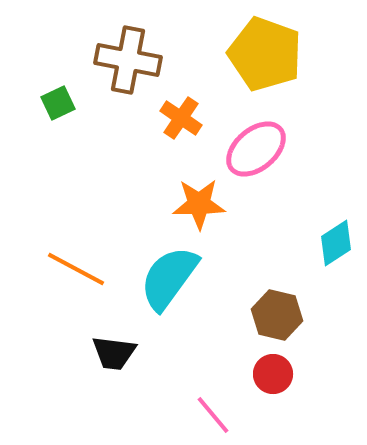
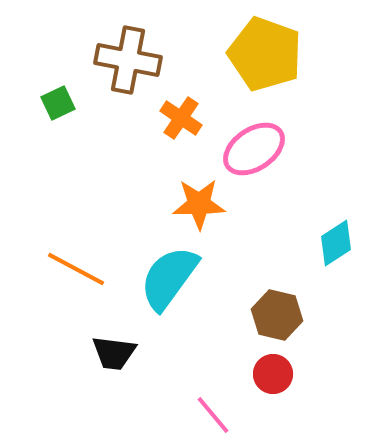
pink ellipse: moved 2 px left; rotated 6 degrees clockwise
